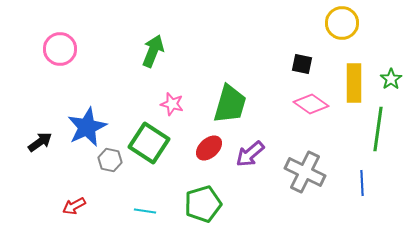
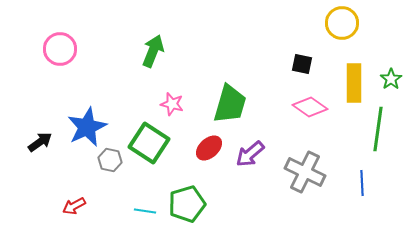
pink diamond: moved 1 px left, 3 px down
green pentagon: moved 16 px left
